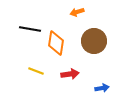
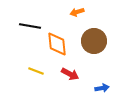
black line: moved 3 px up
orange diamond: moved 1 px right, 1 px down; rotated 15 degrees counterclockwise
red arrow: rotated 36 degrees clockwise
